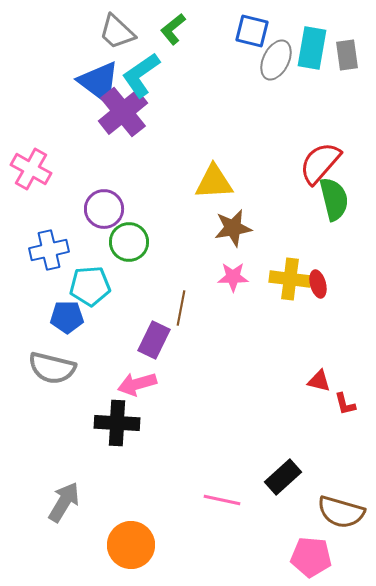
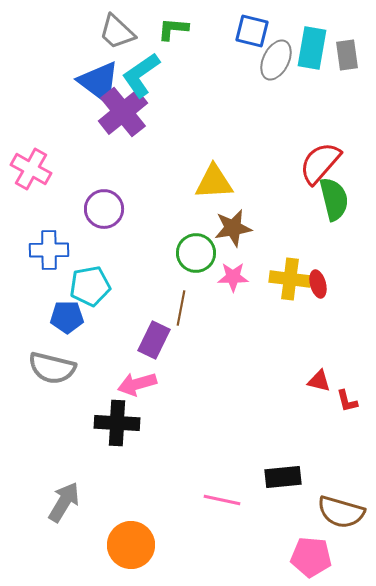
green L-shape: rotated 44 degrees clockwise
green circle: moved 67 px right, 11 px down
blue cross: rotated 12 degrees clockwise
cyan pentagon: rotated 6 degrees counterclockwise
red L-shape: moved 2 px right, 3 px up
black rectangle: rotated 36 degrees clockwise
